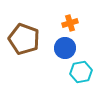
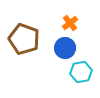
orange cross: rotated 21 degrees counterclockwise
